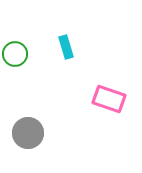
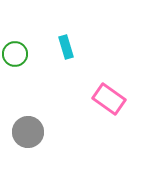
pink rectangle: rotated 16 degrees clockwise
gray circle: moved 1 px up
